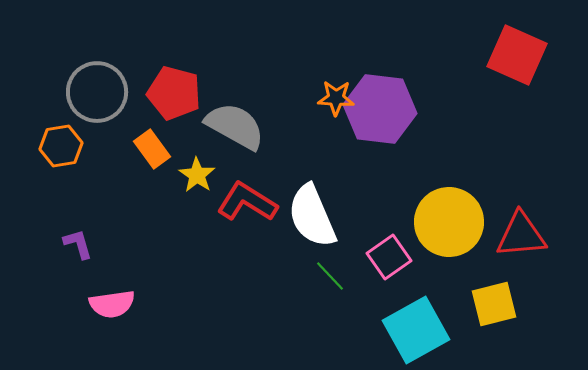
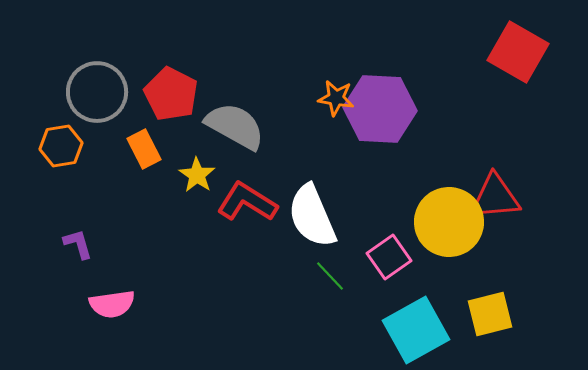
red square: moved 1 px right, 3 px up; rotated 6 degrees clockwise
red pentagon: moved 3 px left, 1 px down; rotated 12 degrees clockwise
orange star: rotated 6 degrees clockwise
purple hexagon: rotated 4 degrees counterclockwise
orange rectangle: moved 8 px left; rotated 9 degrees clockwise
red triangle: moved 26 px left, 38 px up
yellow square: moved 4 px left, 10 px down
